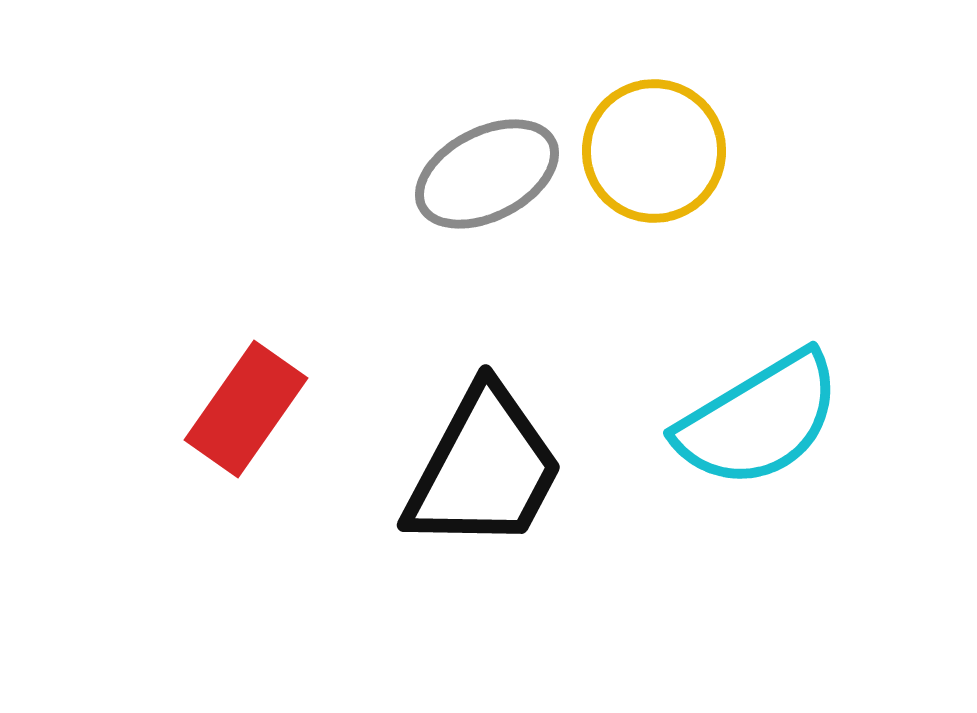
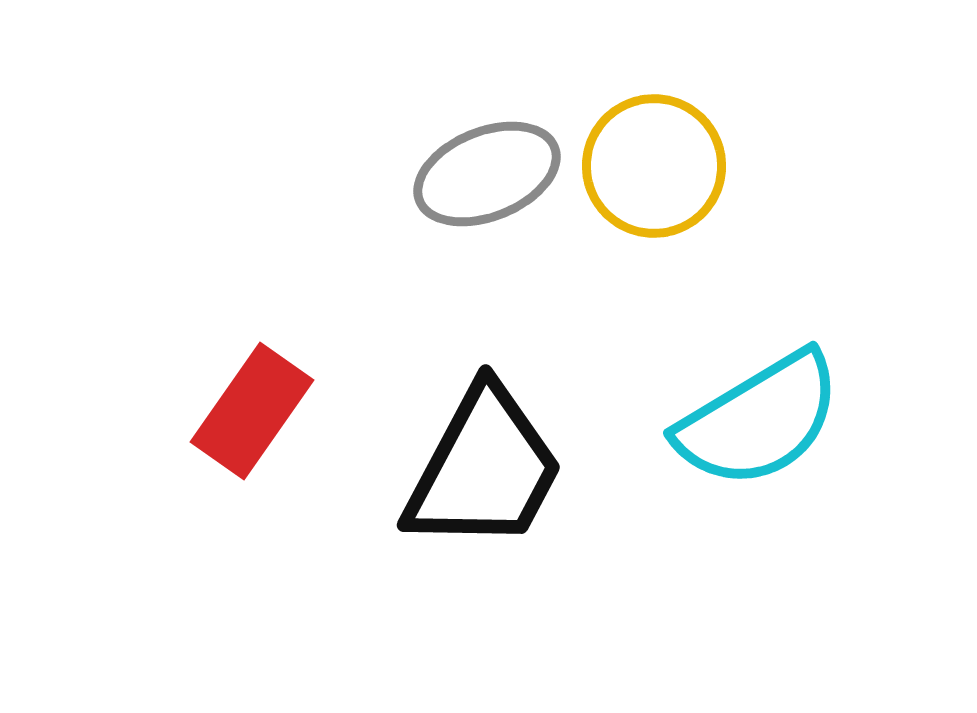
yellow circle: moved 15 px down
gray ellipse: rotated 5 degrees clockwise
red rectangle: moved 6 px right, 2 px down
